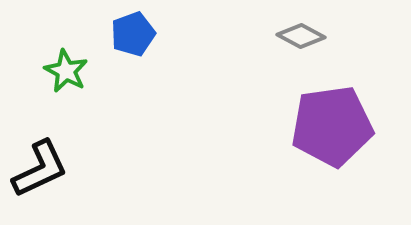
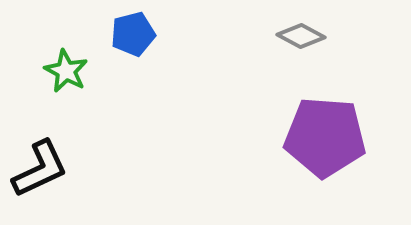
blue pentagon: rotated 6 degrees clockwise
purple pentagon: moved 7 px left, 11 px down; rotated 12 degrees clockwise
